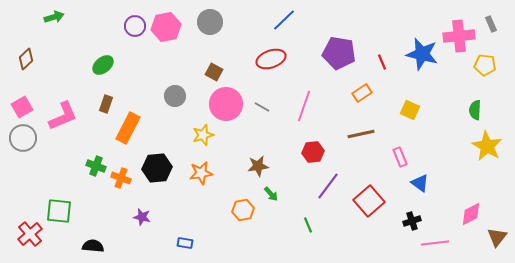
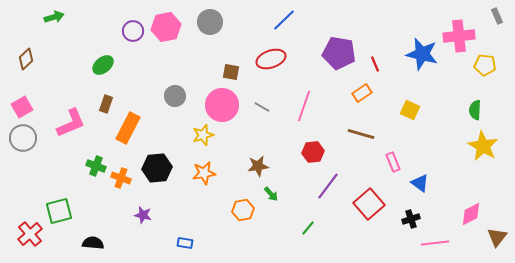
gray rectangle at (491, 24): moved 6 px right, 8 px up
purple circle at (135, 26): moved 2 px left, 5 px down
red line at (382, 62): moved 7 px left, 2 px down
brown square at (214, 72): moved 17 px right; rotated 18 degrees counterclockwise
pink circle at (226, 104): moved 4 px left, 1 px down
pink L-shape at (63, 116): moved 8 px right, 7 px down
brown line at (361, 134): rotated 28 degrees clockwise
yellow star at (487, 146): moved 4 px left
pink rectangle at (400, 157): moved 7 px left, 5 px down
orange star at (201, 173): moved 3 px right
red square at (369, 201): moved 3 px down
green square at (59, 211): rotated 20 degrees counterclockwise
purple star at (142, 217): moved 1 px right, 2 px up
black cross at (412, 221): moved 1 px left, 2 px up
green line at (308, 225): moved 3 px down; rotated 63 degrees clockwise
black semicircle at (93, 246): moved 3 px up
